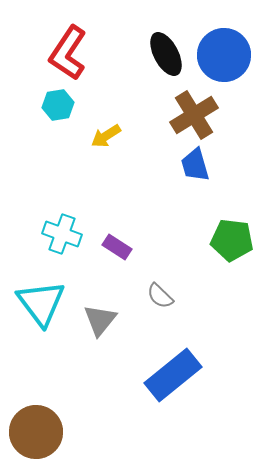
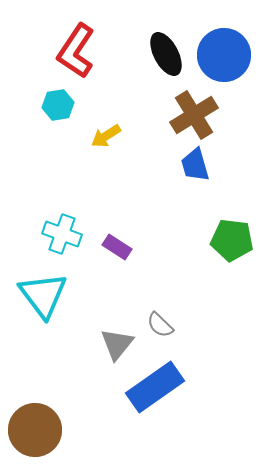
red L-shape: moved 8 px right, 2 px up
gray semicircle: moved 29 px down
cyan triangle: moved 2 px right, 8 px up
gray triangle: moved 17 px right, 24 px down
blue rectangle: moved 18 px left, 12 px down; rotated 4 degrees clockwise
brown circle: moved 1 px left, 2 px up
